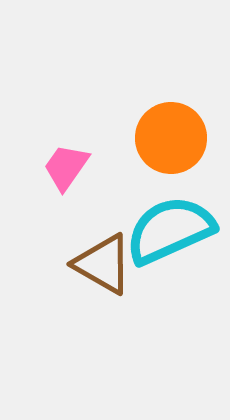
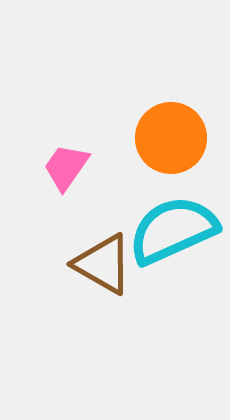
cyan semicircle: moved 3 px right
